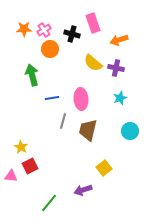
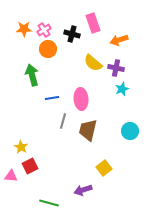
orange circle: moved 2 px left
cyan star: moved 2 px right, 9 px up
green line: rotated 66 degrees clockwise
